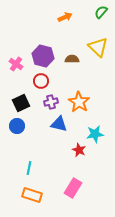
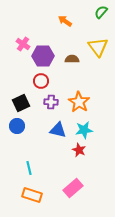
orange arrow: moved 4 px down; rotated 120 degrees counterclockwise
yellow triangle: rotated 10 degrees clockwise
purple hexagon: rotated 15 degrees counterclockwise
pink cross: moved 7 px right, 20 px up
purple cross: rotated 16 degrees clockwise
blue triangle: moved 1 px left, 6 px down
cyan star: moved 11 px left, 4 px up
cyan line: rotated 24 degrees counterclockwise
pink rectangle: rotated 18 degrees clockwise
